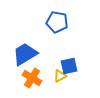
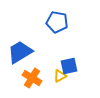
blue trapezoid: moved 5 px left, 2 px up
